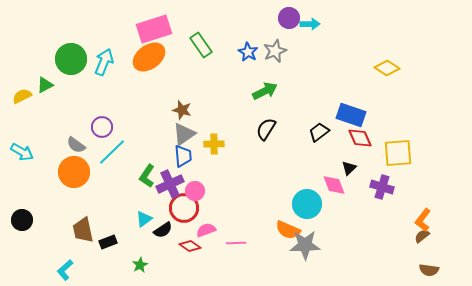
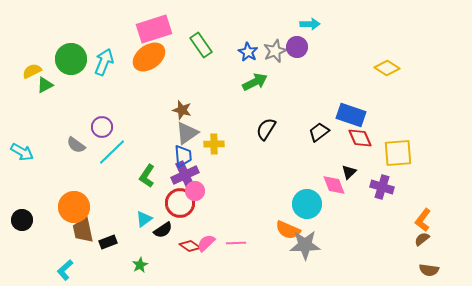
purple circle at (289, 18): moved 8 px right, 29 px down
green arrow at (265, 91): moved 10 px left, 9 px up
yellow semicircle at (22, 96): moved 10 px right, 25 px up
gray triangle at (184, 134): moved 3 px right, 1 px up
black triangle at (349, 168): moved 4 px down
orange circle at (74, 172): moved 35 px down
purple cross at (170, 184): moved 15 px right, 9 px up
red circle at (184, 208): moved 4 px left, 5 px up
pink semicircle at (206, 230): moved 13 px down; rotated 24 degrees counterclockwise
brown semicircle at (422, 236): moved 3 px down
